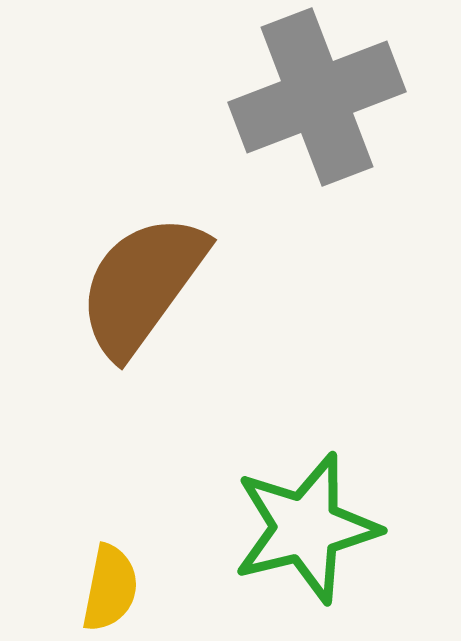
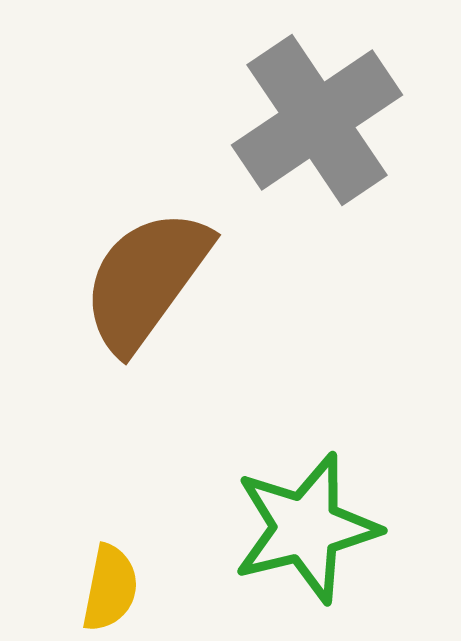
gray cross: moved 23 px down; rotated 13 degrees counterclockwise
brown semicircle: moved 4 px right, 5 px up
